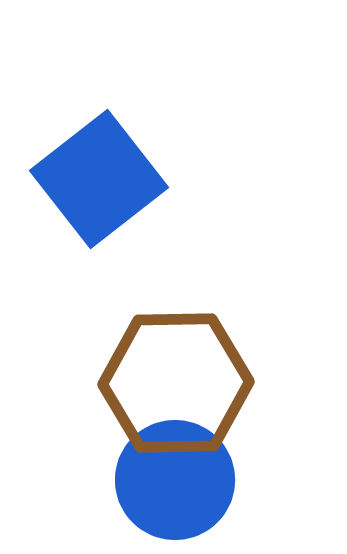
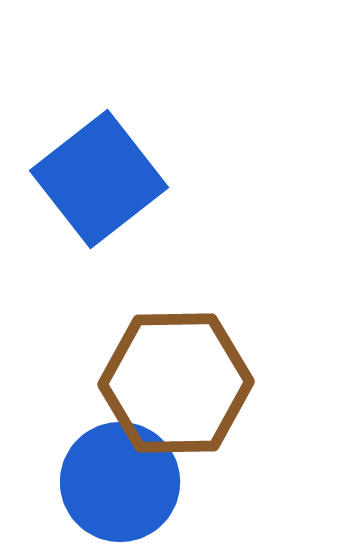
blue circle: moved 55 px left, 2 px down
